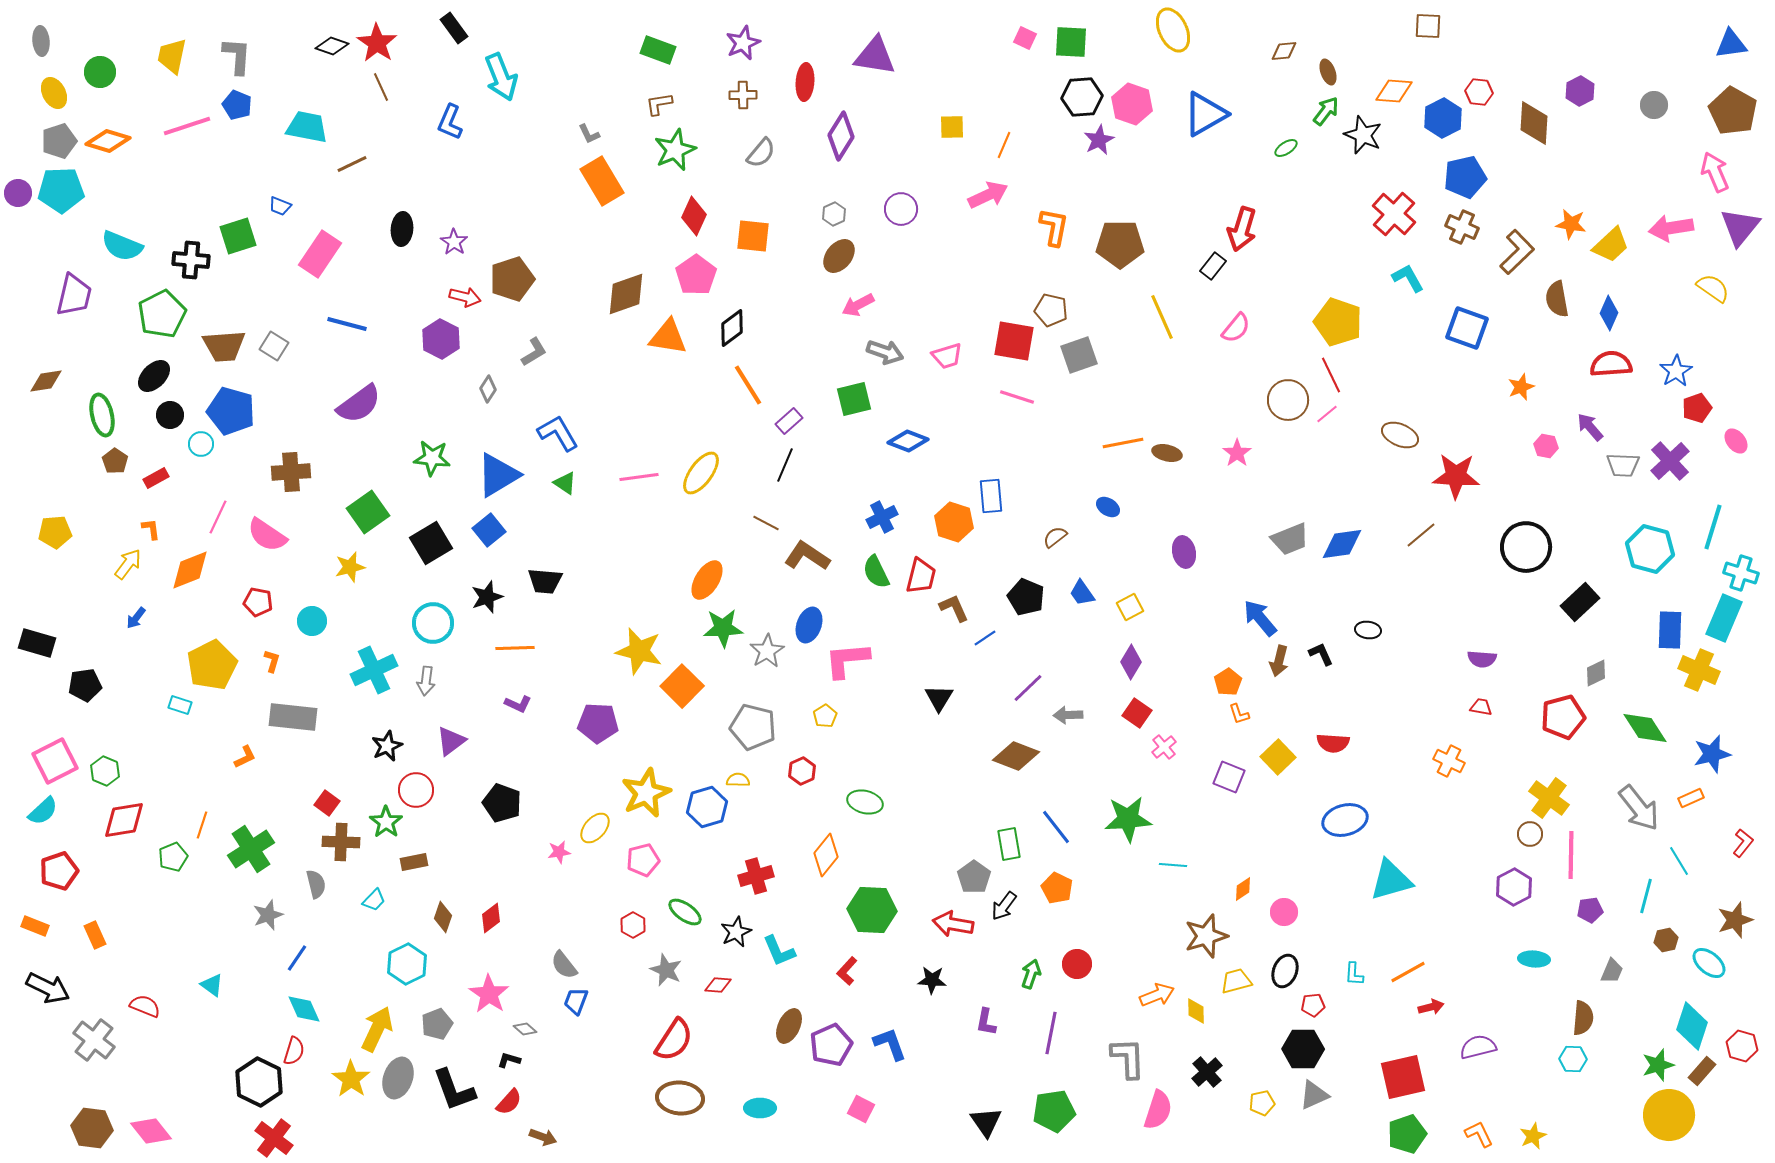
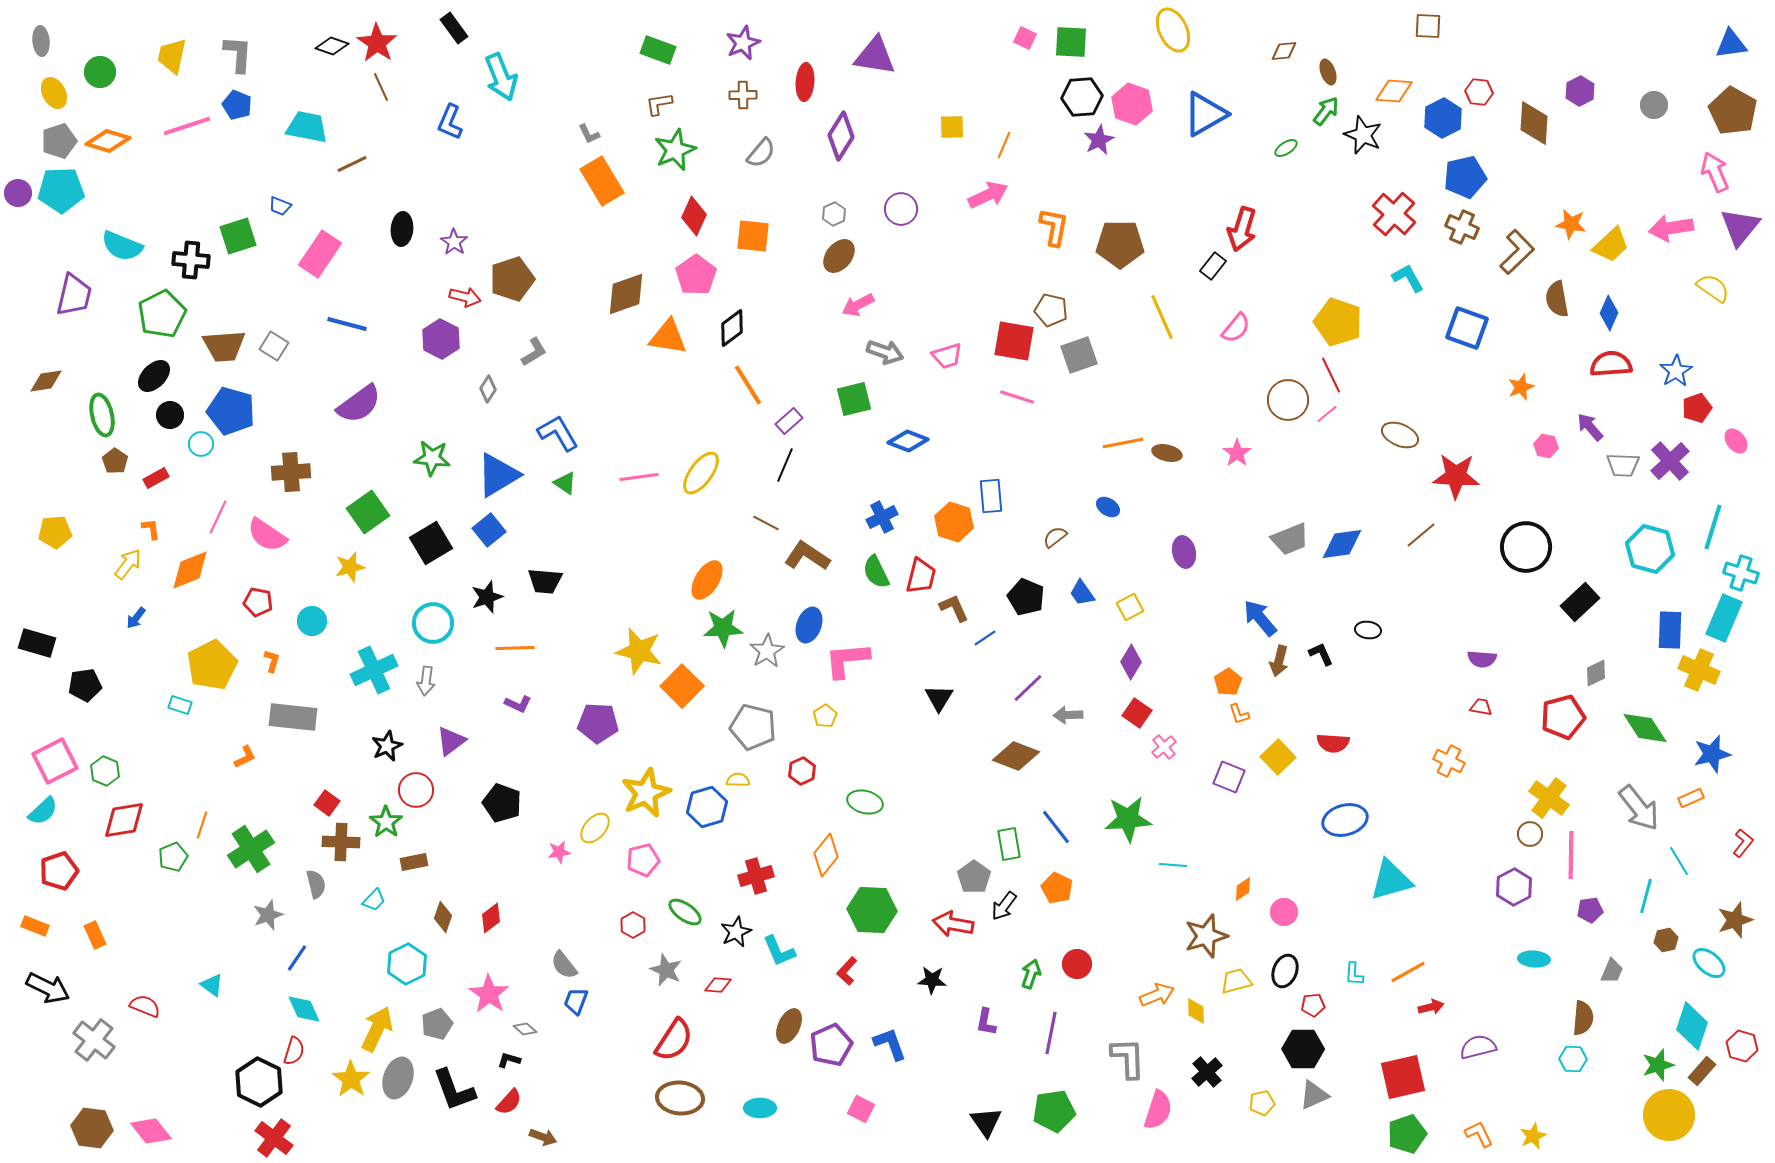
gray L-shape at (237, 56): moved 1 px right, 2 px up
